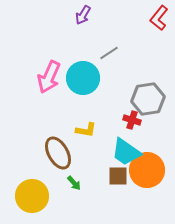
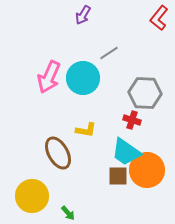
gray hexagon: moved 3 px left, 6 px up; rotated 12 degrees clockwise
green arrow: moved 6 px left, 30 px down
